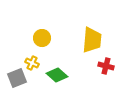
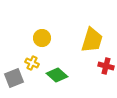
yellow trapezoid: rotated 12 degrees clockwise
gray square: moved 3 px left
